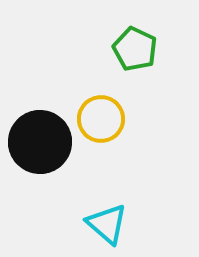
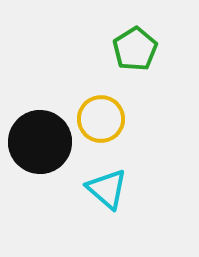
green pentagon: rotated 15 degrees clockwise
cyan triangle: moved 35 px up
